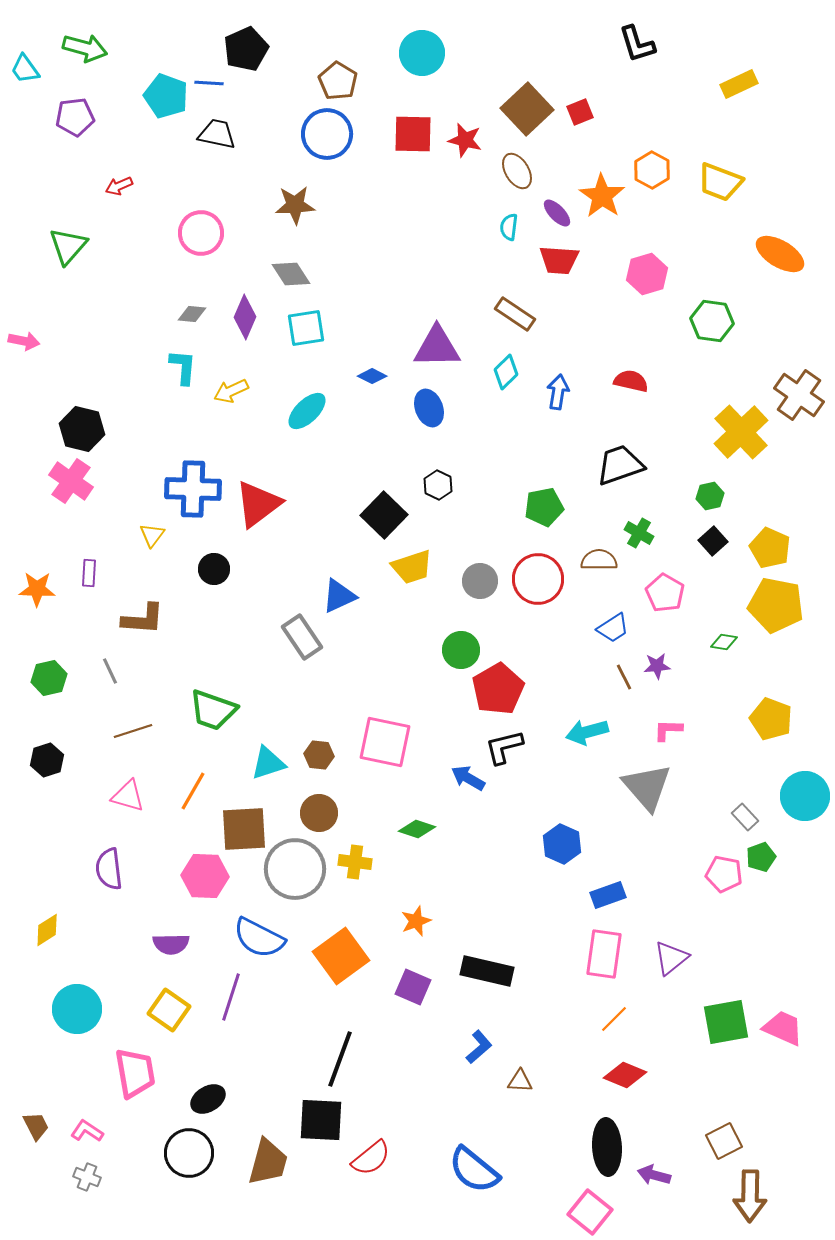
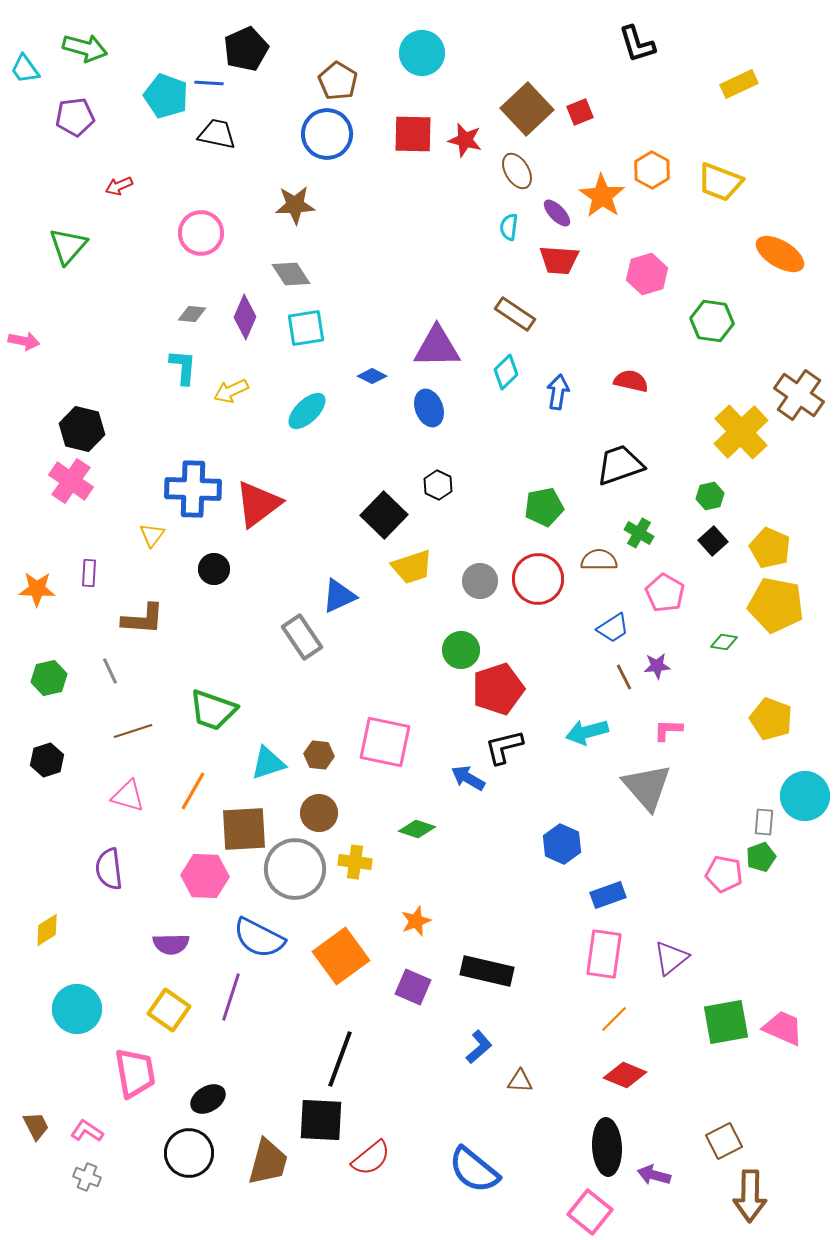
red pentagon at (498, 689): rotated 12 degrees clockwise
gray rectangle at (745, 817): moved 19 px right, 5 px down; rotated 48 degrees clockwise
